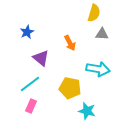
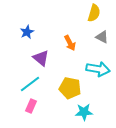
gray triangle: moved 3 px down; rotated 24 degrees clockwise
cyan star: moved 3 px left, 1 px down; rotated 18 degrees counterclockwise
